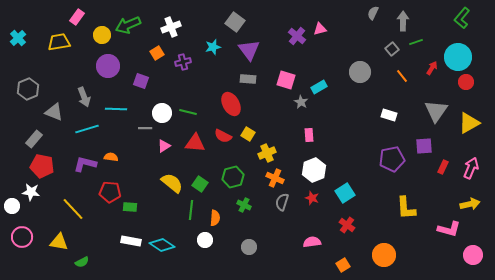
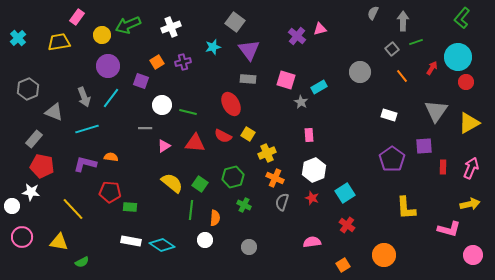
orange square at (157, 53): moved 9 px down
cyan line at (116, 109): moved 5 px left, 11 px up; rotated 55 degrees counterclockwise
white circle at (162, 113): moved 8 px up
purple pentagon at (392, 159): rotated 25 degrees counterclockwise
red rectangle at (443, 167): rotated 24 degrees counterclockwise
